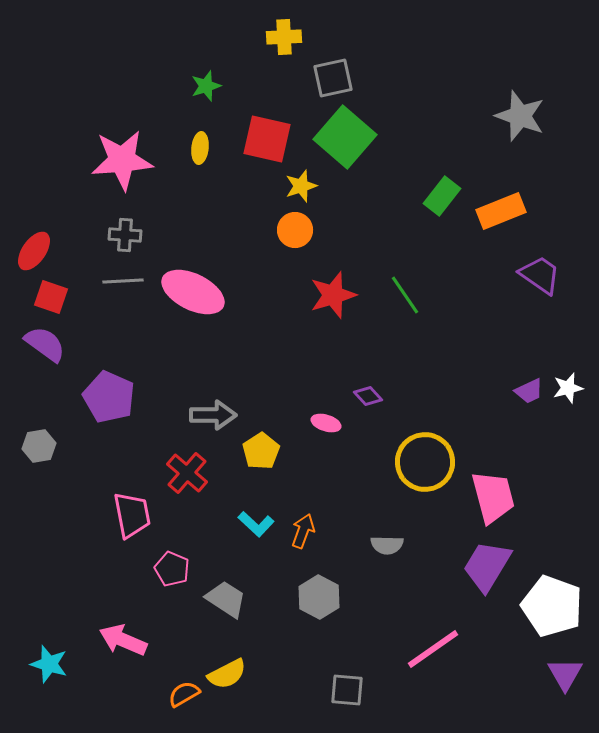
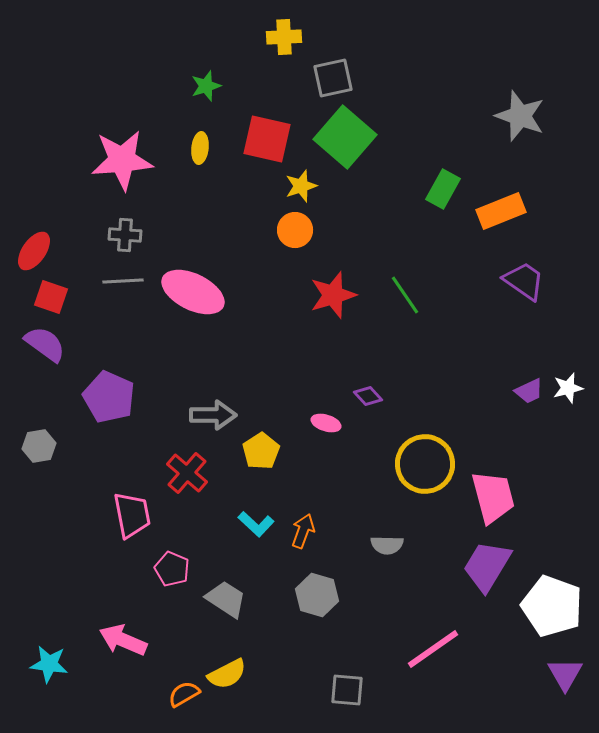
green rectangle at (442, 196): moved 1 px right, 7 px up; rotated 9 degrees counterclockwise
purple trapezoid at (540, 275): moved 16 px left, 6 px down
yellow circle at (425, 462): moved 2 px down
gray hexagon at (319, 597): moved 2 px left, 2 px up; rotated 12 degrees counterclockwise
cyan star at (49, 664): rotated 9 degrees counterclockwise
